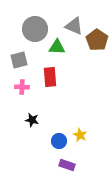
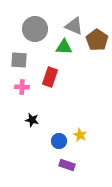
green triangle: moved 7 px right
gray square: rotated 18 degrees clockwise
red rectangle: rotated 24 degrees clockwise
